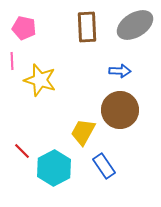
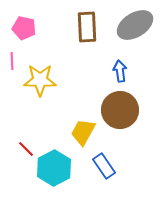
blue arrow: rotated 100 degrees counterclockwise
yellow star: rotated 16 degrees counterclockwise
red line: moved 4 px right, 2 px up
